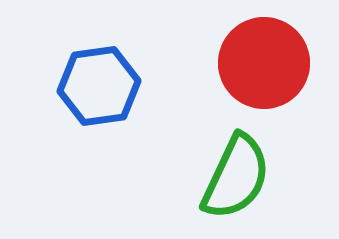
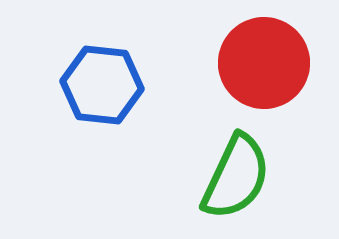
blue hexagon: moved 3 px right, 1 px up; rotated 14 degrees clockwise
